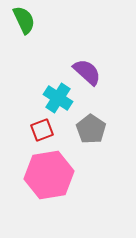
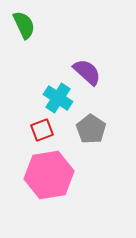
green semicircle: moved 5 px down
